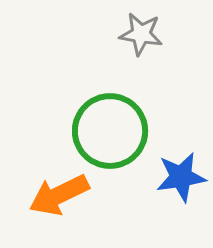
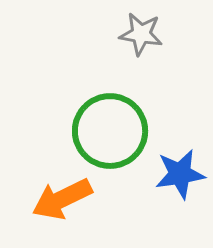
blue star: moved 1 px left, 3 px up
orange arrow: moved 3 px right, 4 px down
